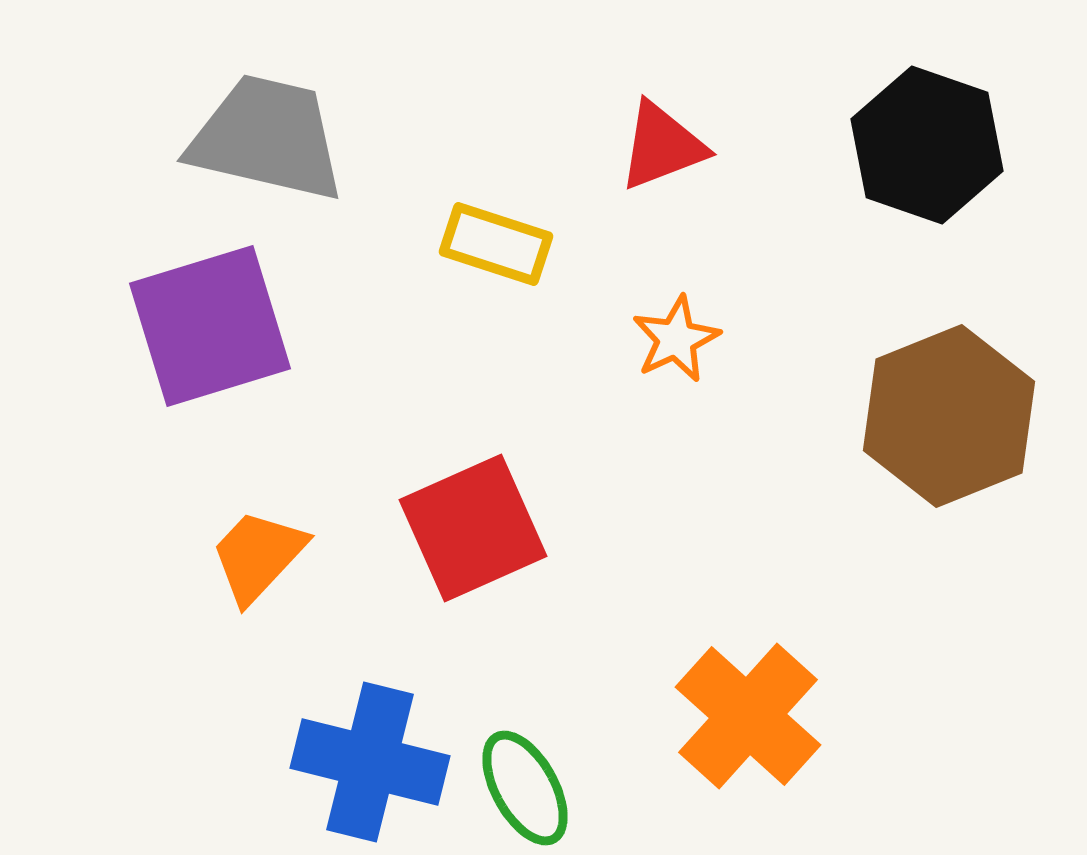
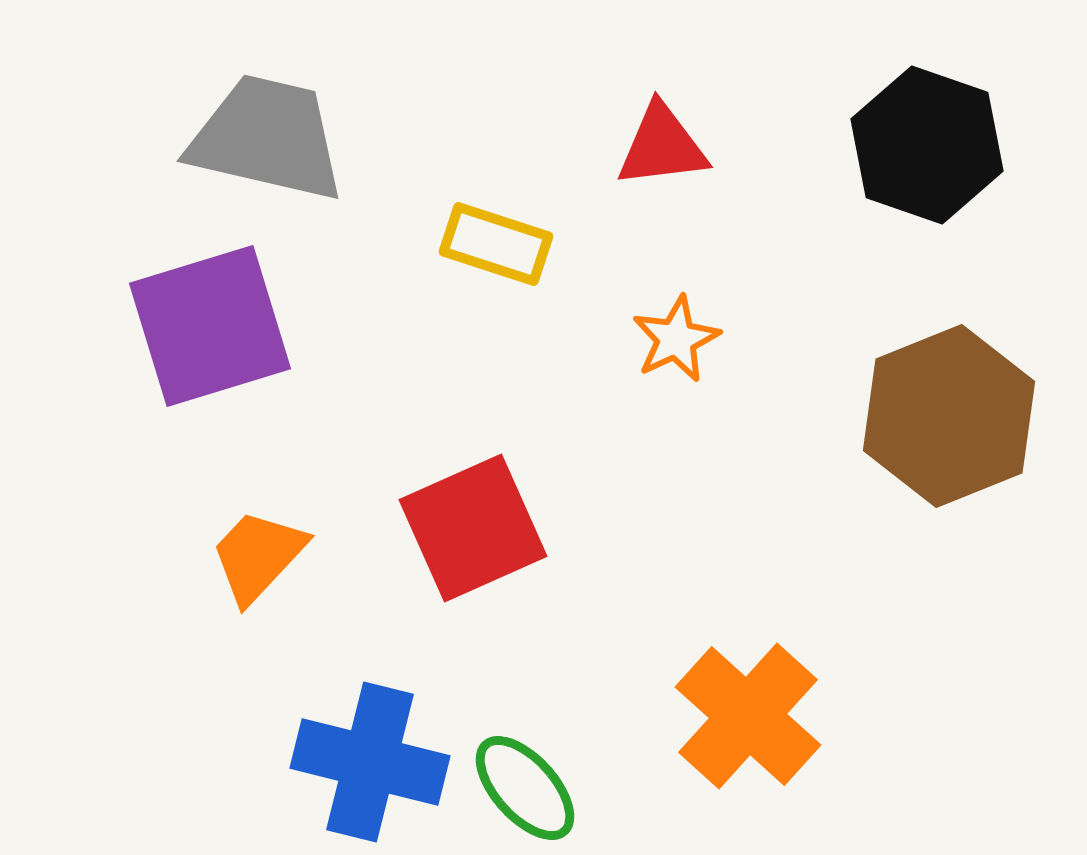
red triangle: rotated 14 degrees clockwise
green ellipse: rotated 13 degrees counterclockwise
